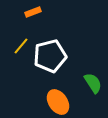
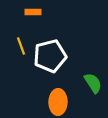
orange rectangle: rotated 21 degrees clockwise
yellow line: rotated 60 degrees counterclockwise
orange ellipse: rotated 35 degrees clockwise
